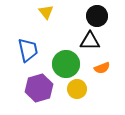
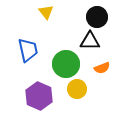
black circle: moved 1 px down
purple hexagon: moved 8 px down; rotated 20 degrees counterclockwise
